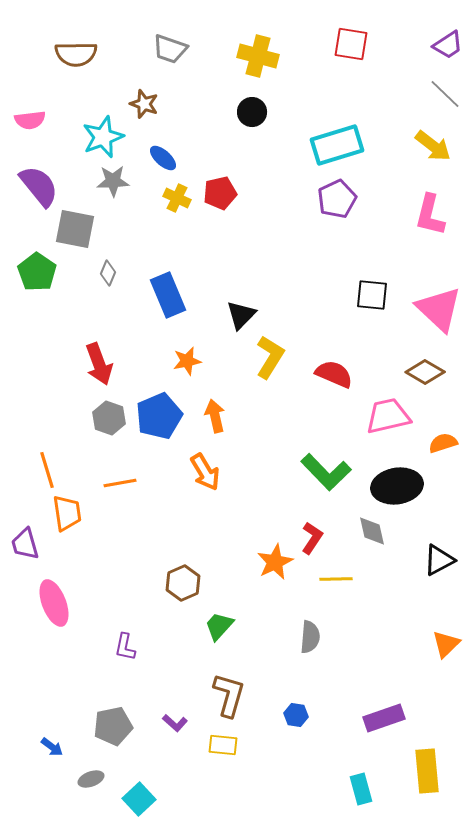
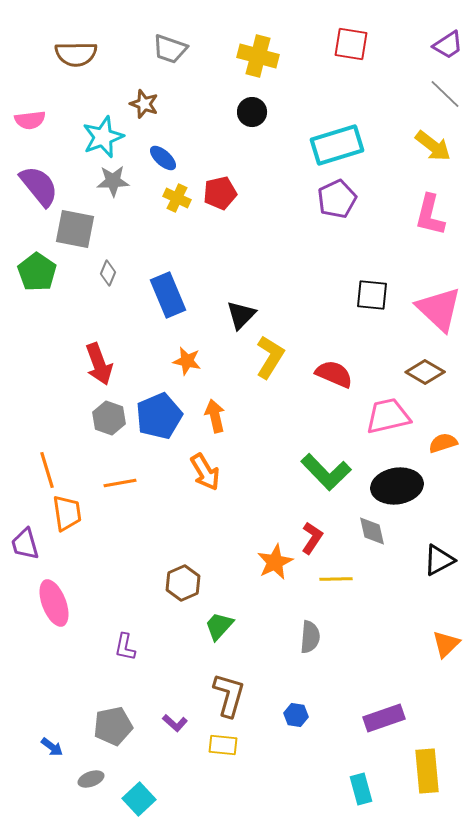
orange star at (187, 361): rotated 24 degrees clockwise
